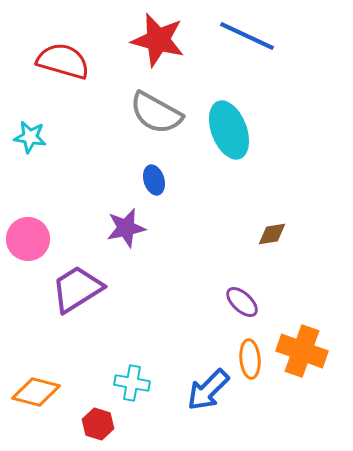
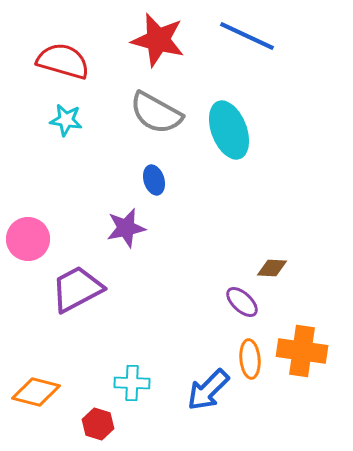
cyan star: moved 36 px right, 17 px up
brown diamond: moved 34 px down; rotated 12 degrees clockwise
purple trapezoid: rotated 4 degrees clockwise
orange cross: rotated 12 degrees counterclockwise
cyan cross: rotated 8 degrees counterclockwise
